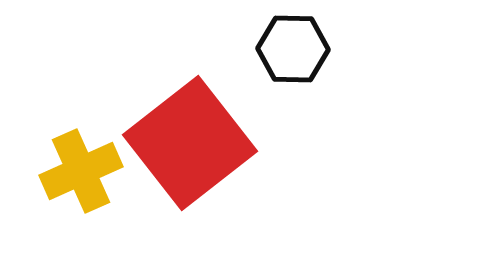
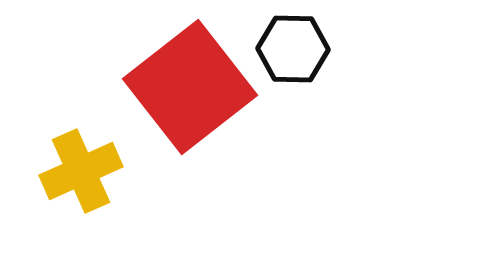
red square: moved 56 px up
